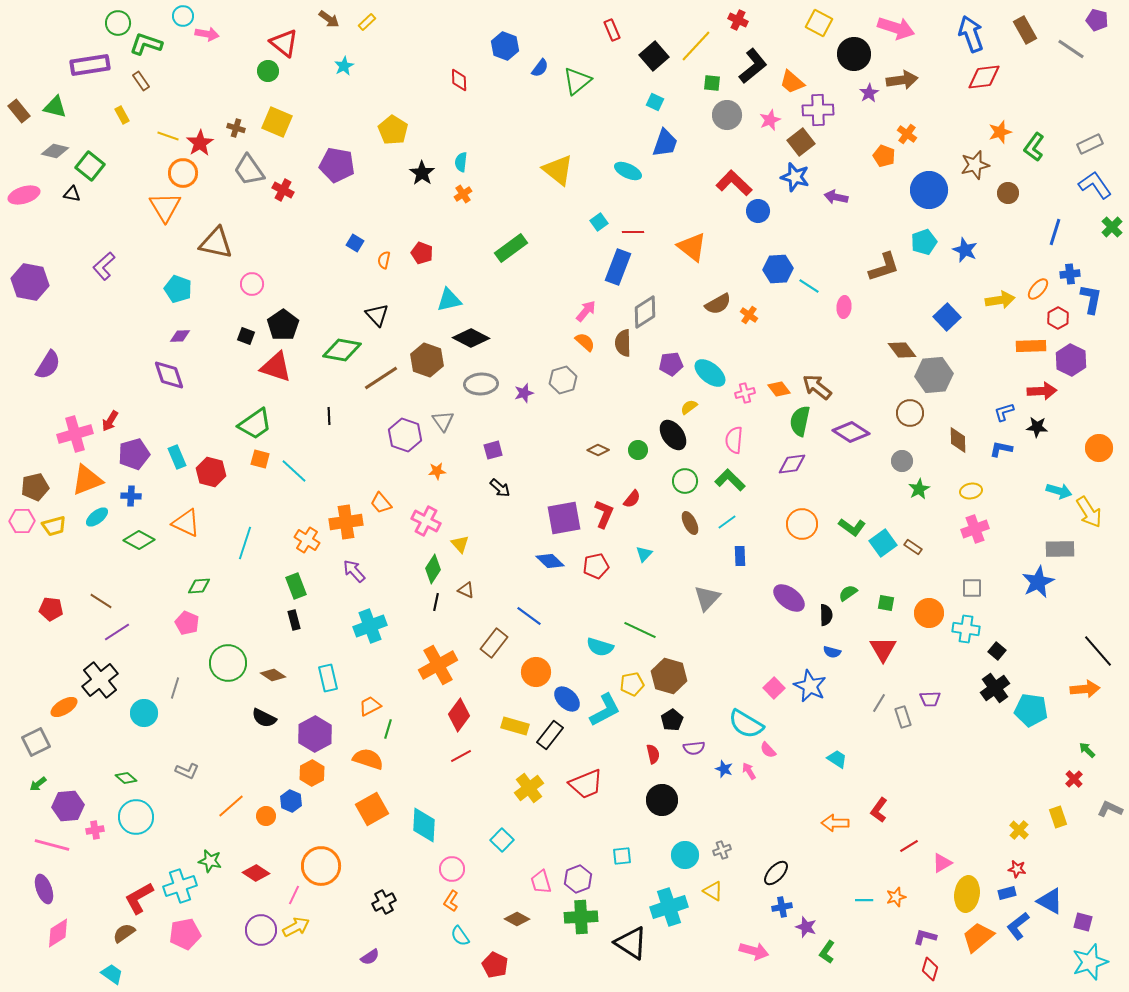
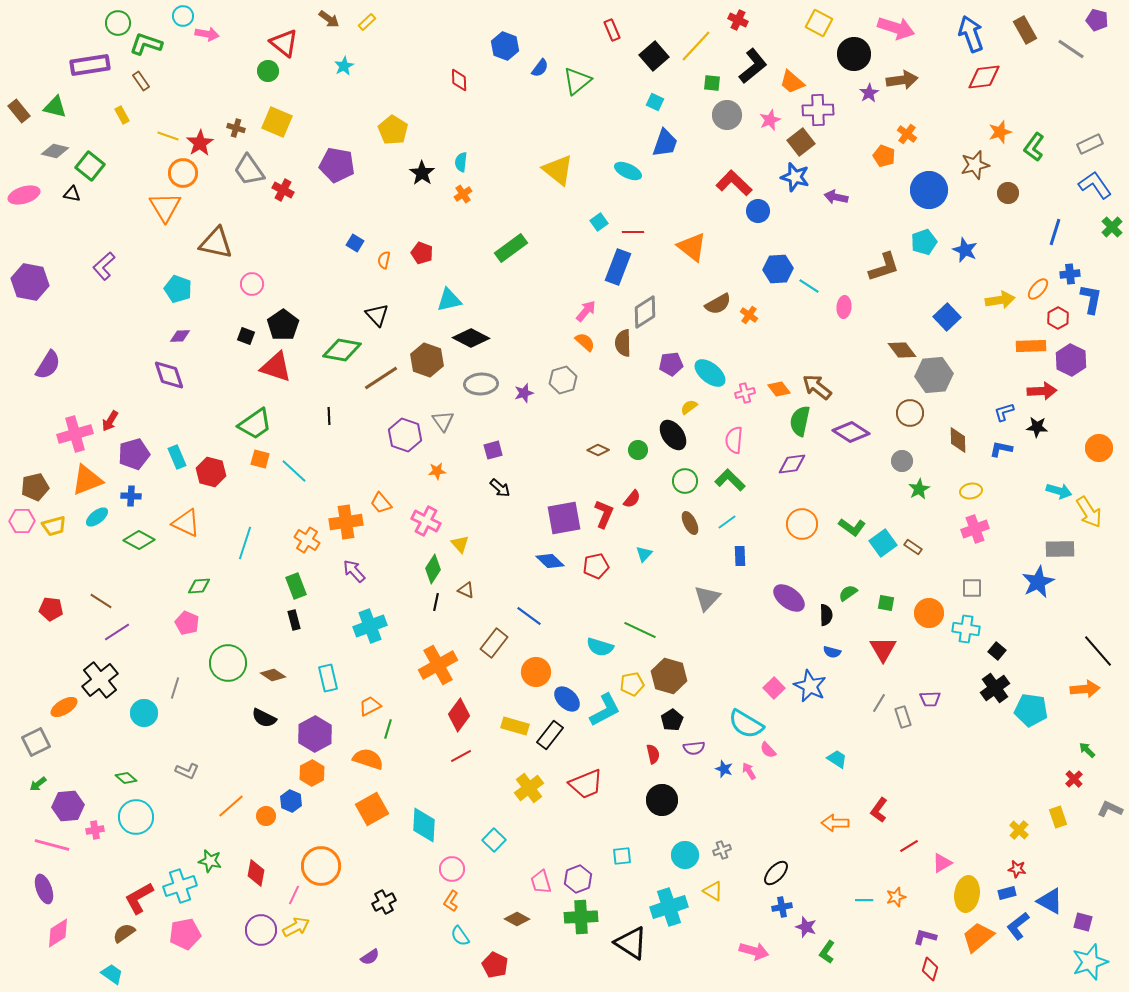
cyan square at (502, 840): moved 8 px left
red diamond at (256, 873): rotated 68 degrees clockwise
